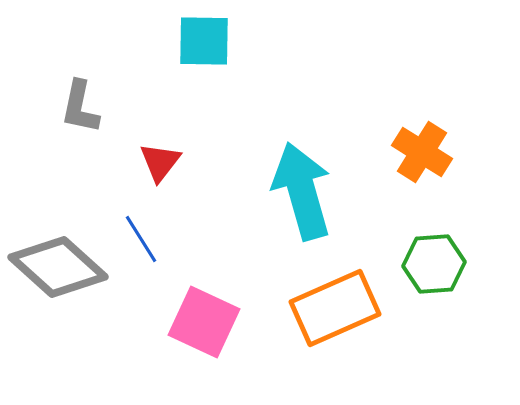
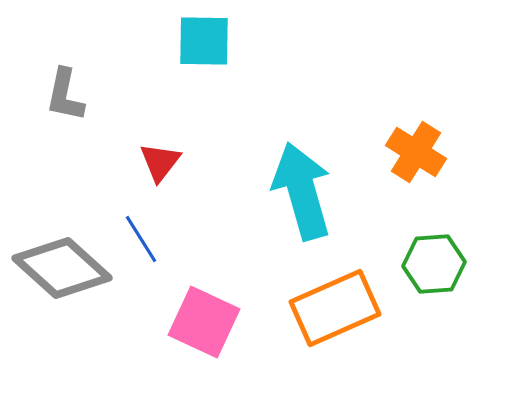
gray L-shape: moved 15 px left, 12 px up
orange cross: moved 6 px left
gray diamond: moved 4 px right, 1 px down
